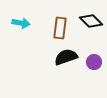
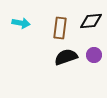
black diamond: rotated 50 degrees counterclockwise
purple circle: moved 7 px up
